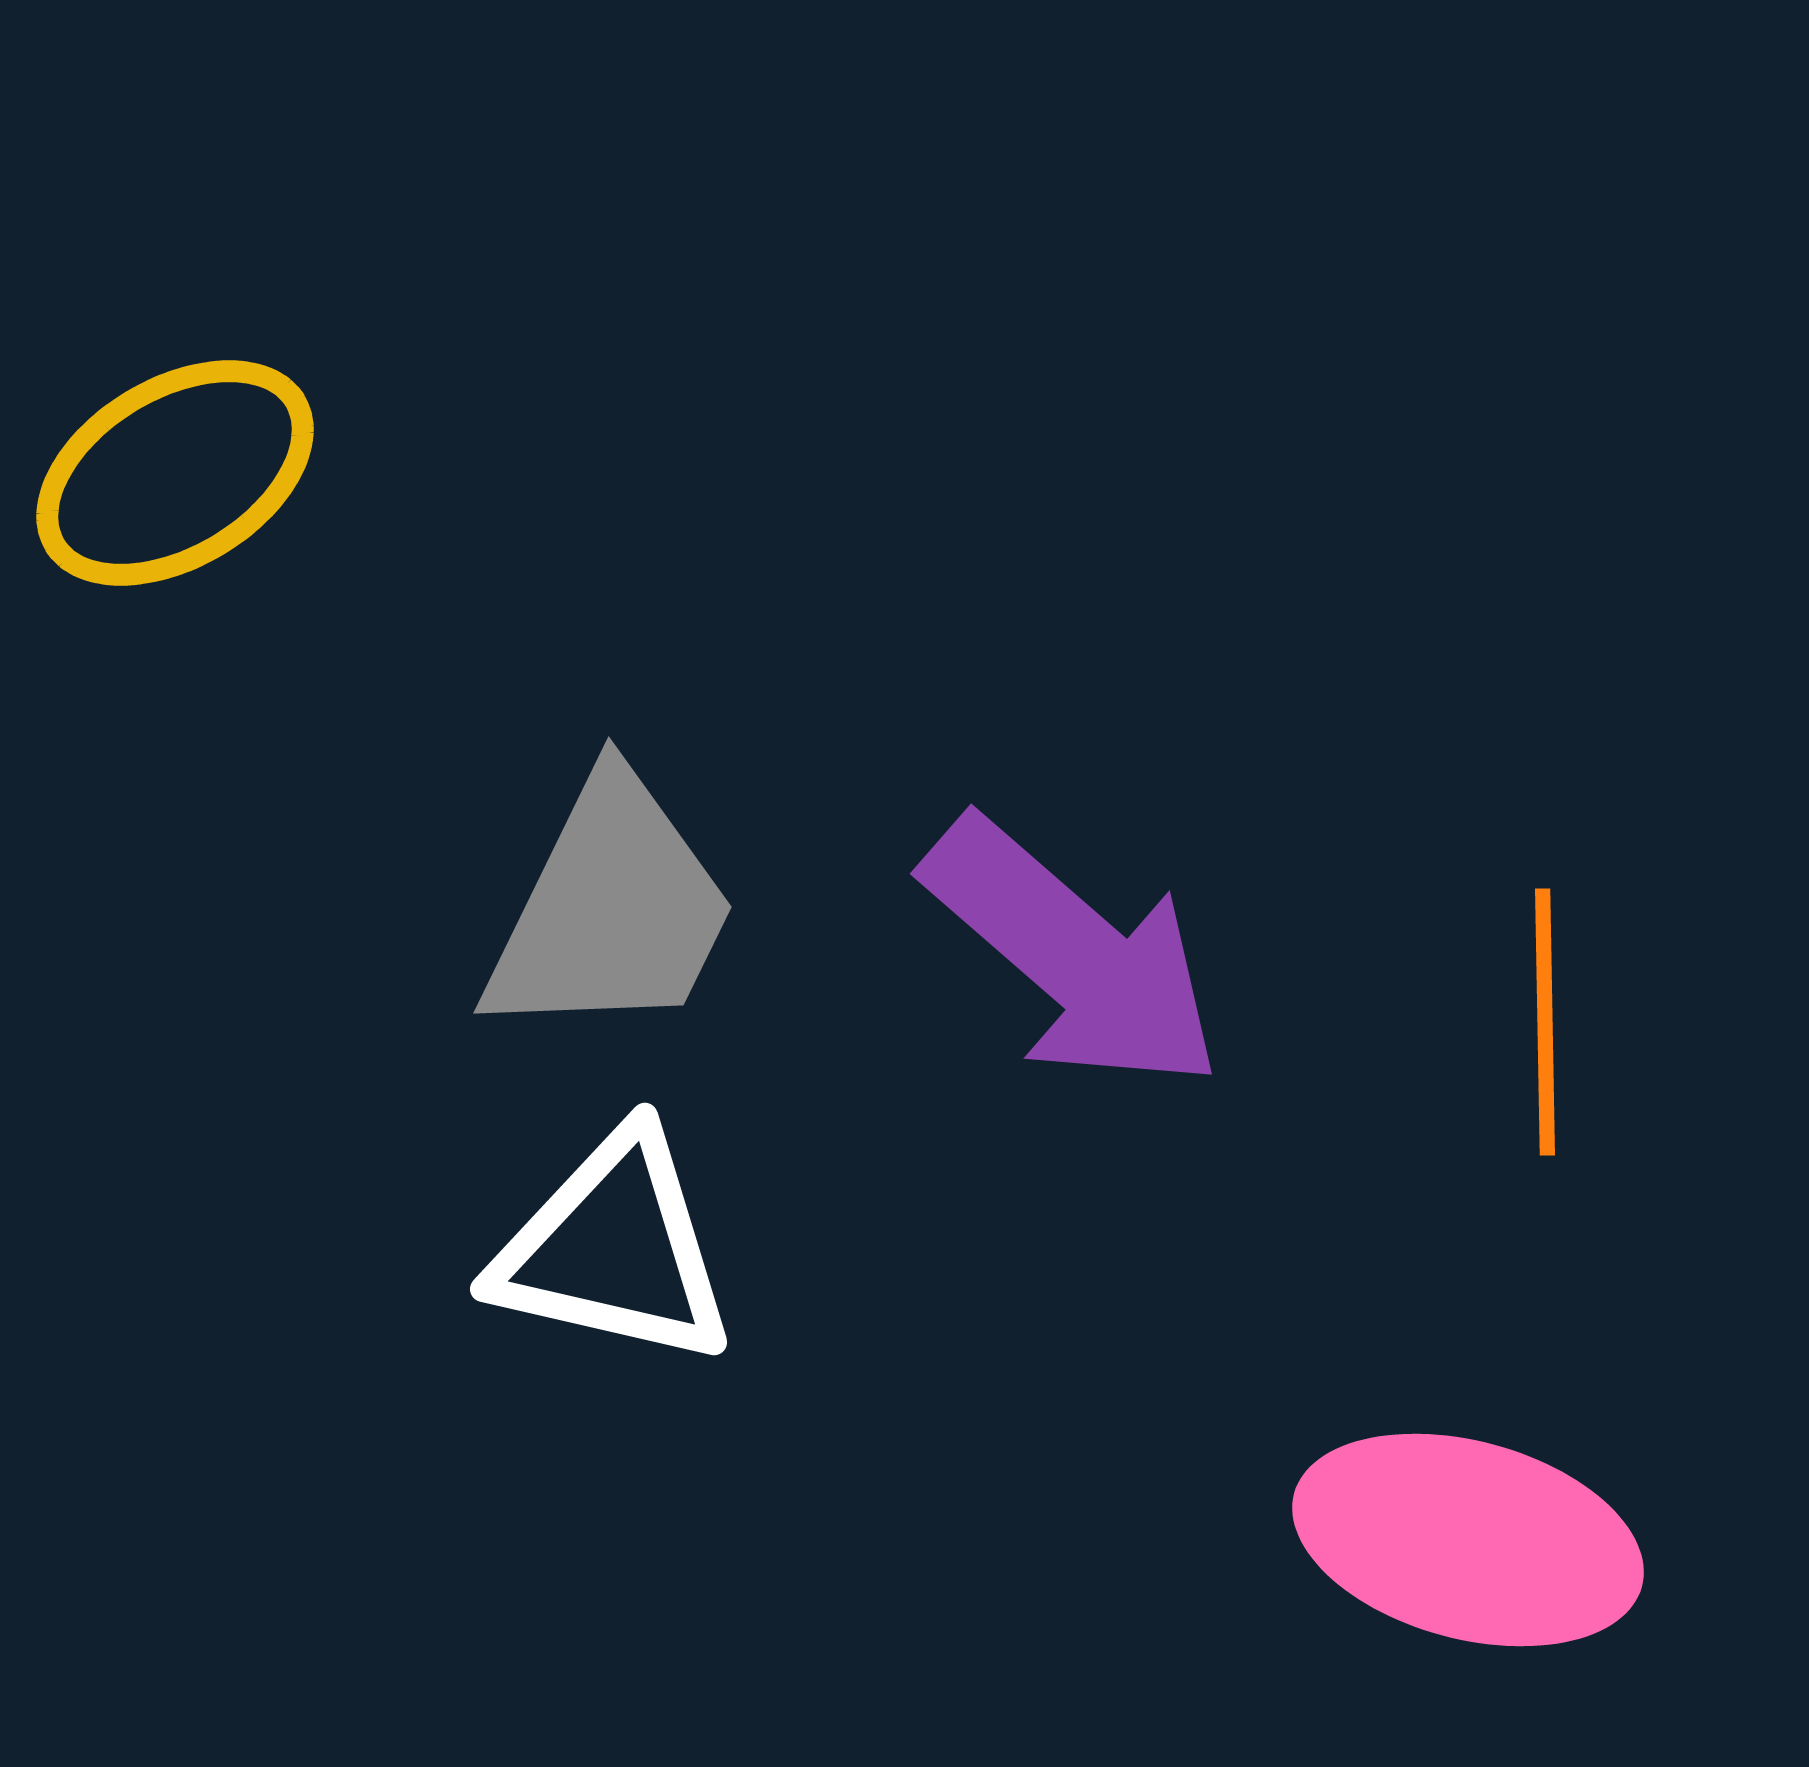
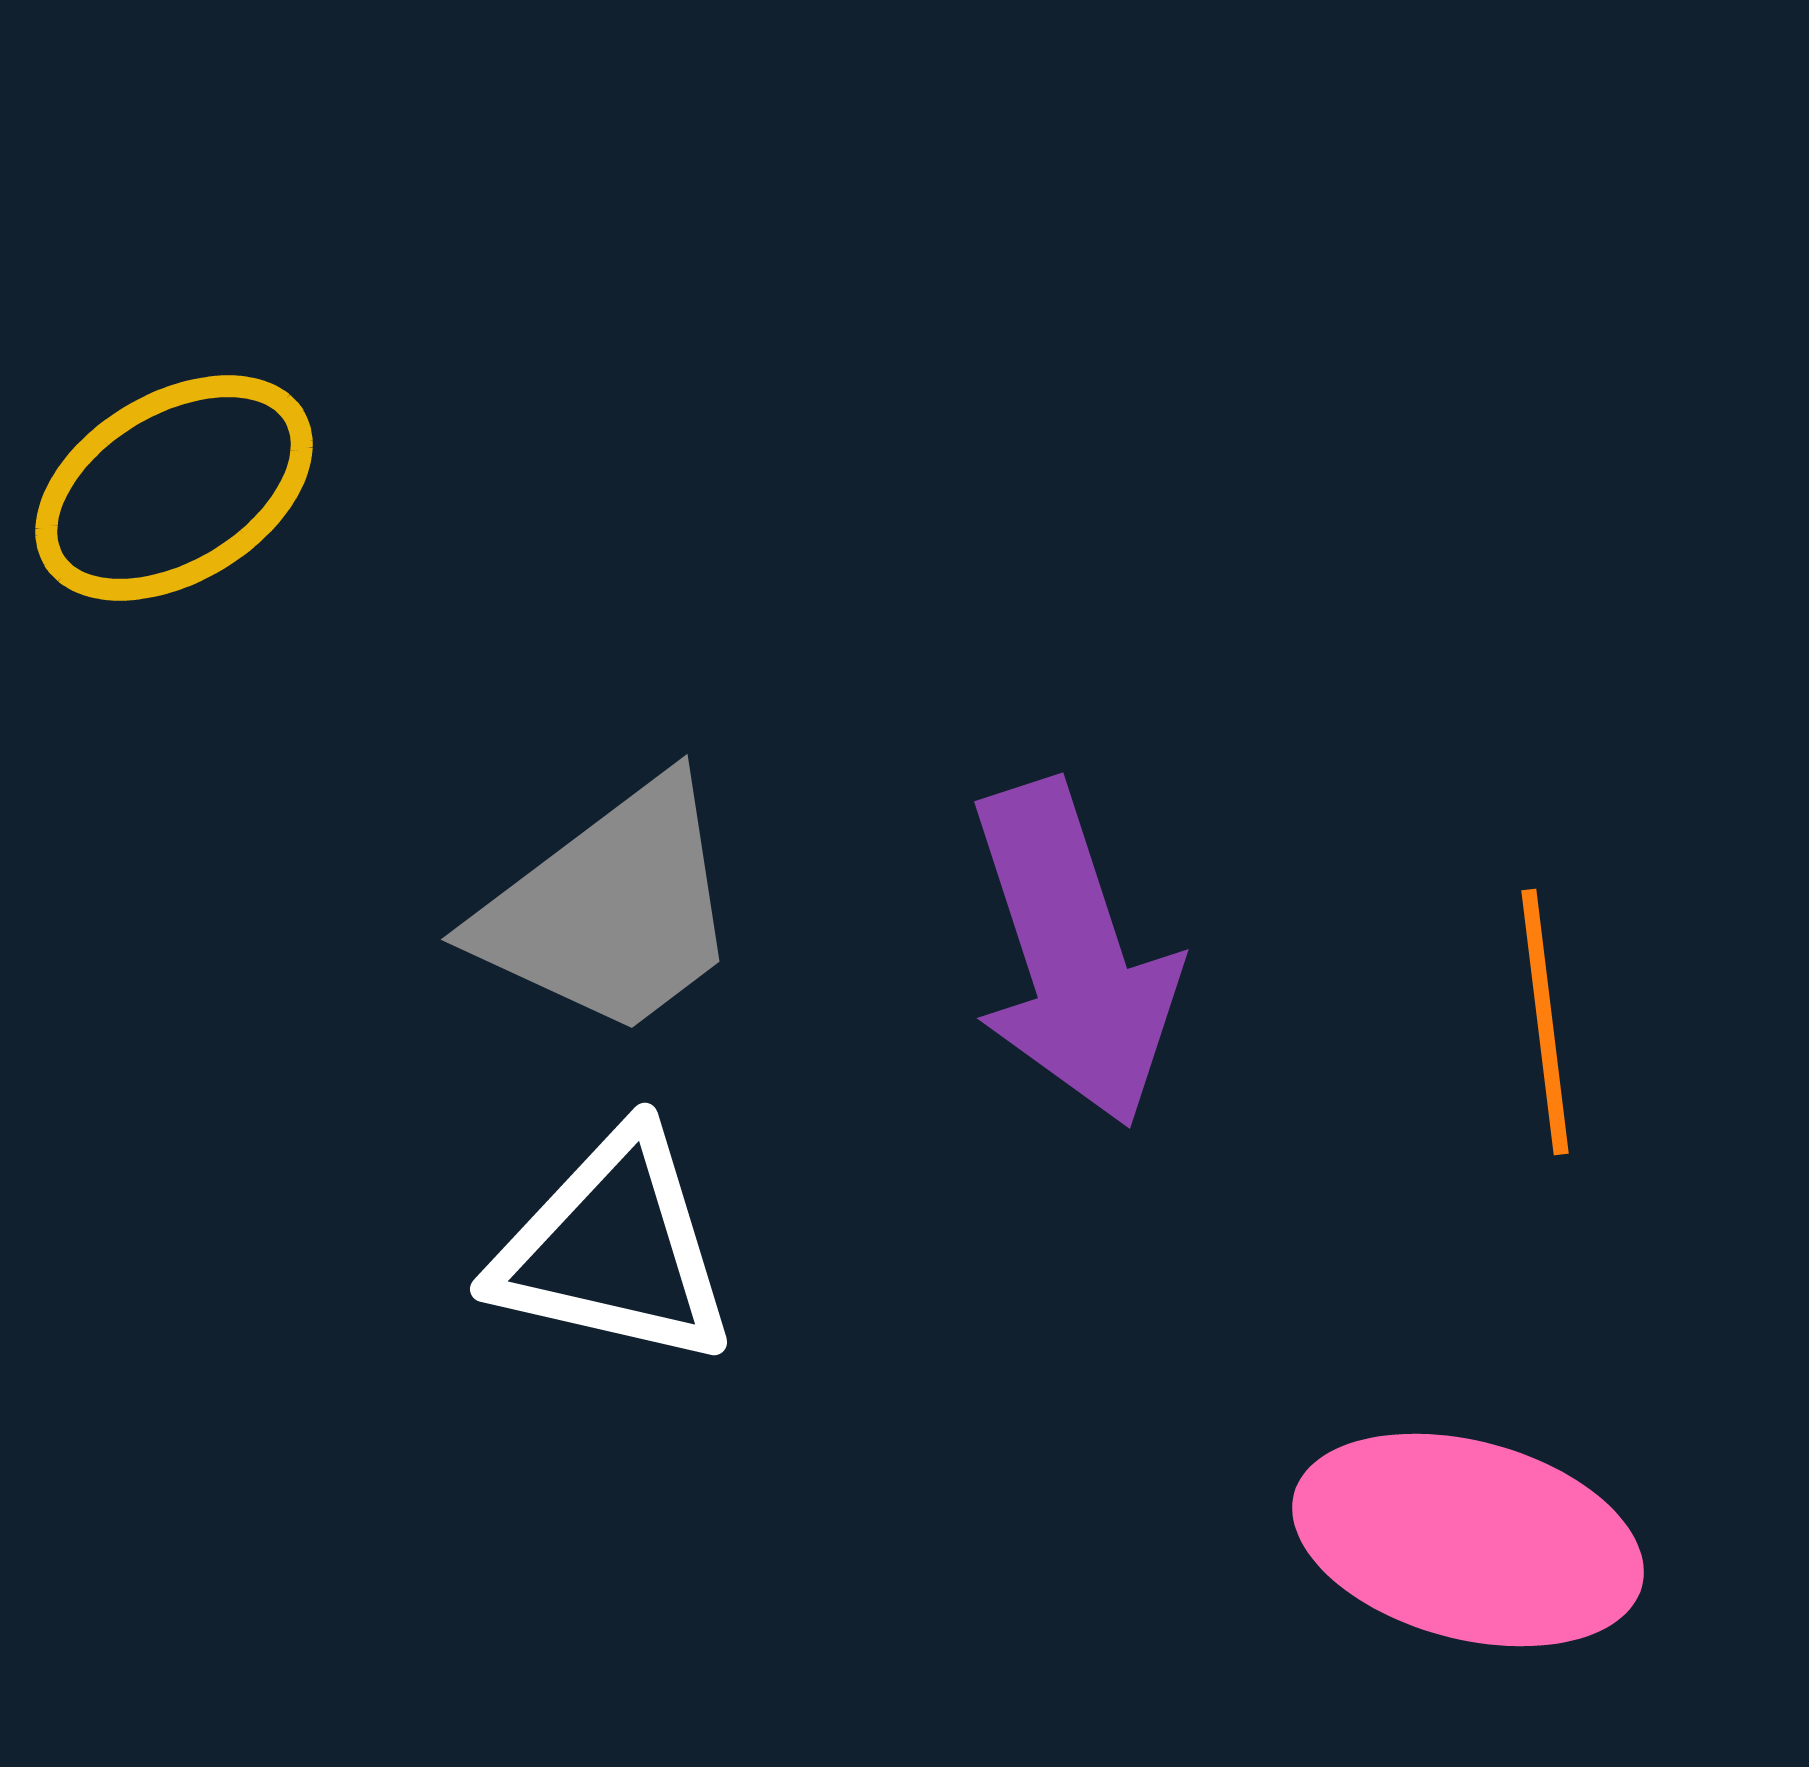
yellow ellipse: moved 1 px left, 15 px down
gray trapezoid: rotated 27 degrees clockwise
purple arrow: rotated 31 degrees clockwise
orange line: rotated 6 degrees counterclockwise
